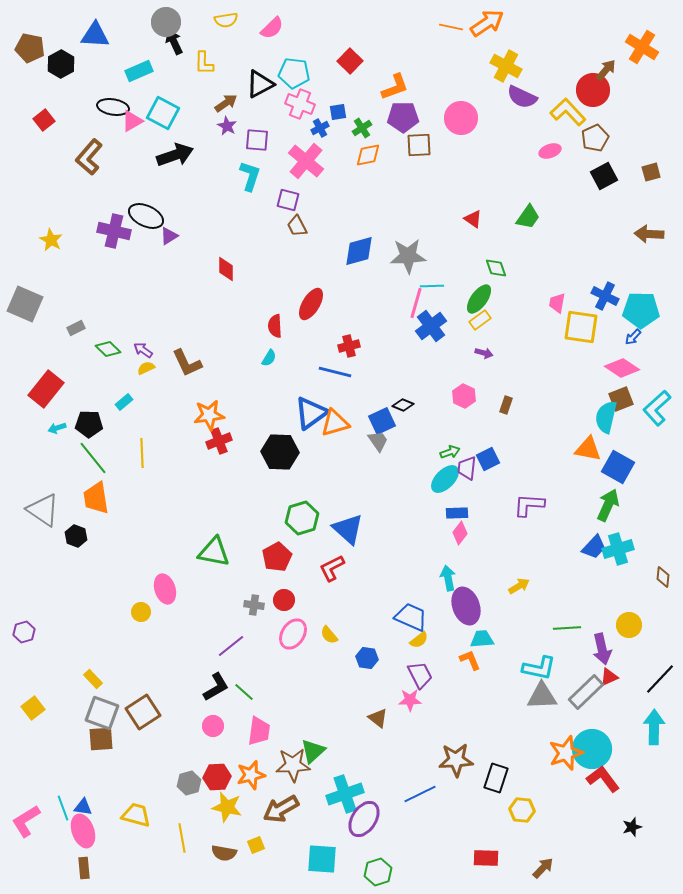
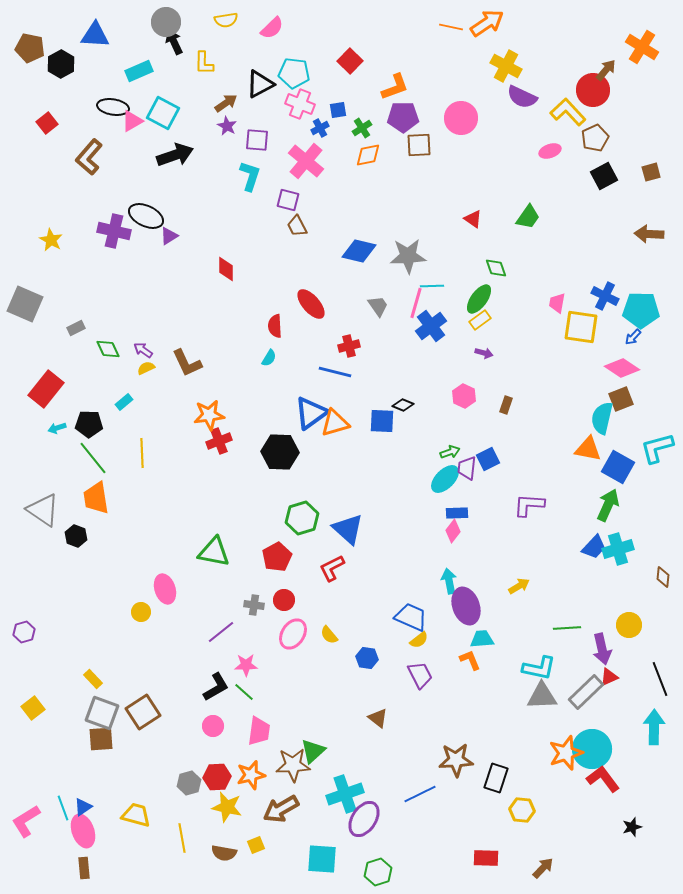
blue square at (338, 112): moved 2 px up
red square at (44, 120): moved 3 px right, 3 px down
blue diamond at (359, 251): rotated 28 degrees clockwise
red ellipse at (311, 304): rotated 72 degrees counterclockwise
green diamond at (108, 349): rotated 20 degrees clockwise
cyan L-shape at (657, 408): moved 40 px down; rotated 27 degrees clockwise
cyan semicircle at (606, 417): moved 4 px left, 1 px down
blue square at (382, 421): rotated 28 degrees clockwise
gray trapezoid at (378, 441): moved 135 px up
pink diamond at (460, 533): moved 7 px left, 2 px up
cyan arrow at (448, 578): moved 1 px right, 3 px down
purple line at (231, 646): moved 10 px left, 14 px up
black line at (660, 679): rotated 64 degrees counterclockwise
pink star at (410, 700): moved 164 px left, 35 px up
blue triangle at (83, 807): rotated 42 degrees counterclockwise
